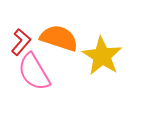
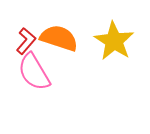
red L-shape: moved 5 px right, 1 px up
yellow star: moved 12 px right, 15 px up
